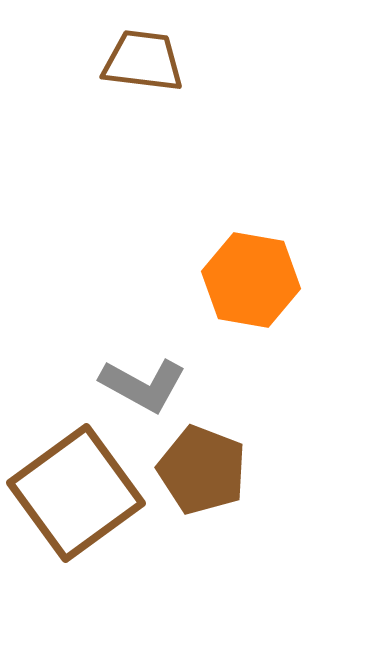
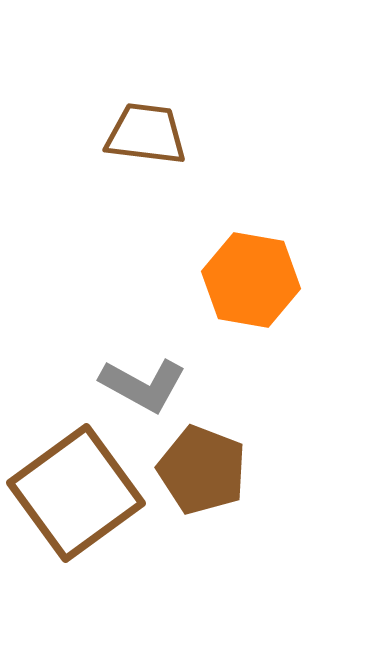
brown trapezoid: moved 3 px right, 73 px down
